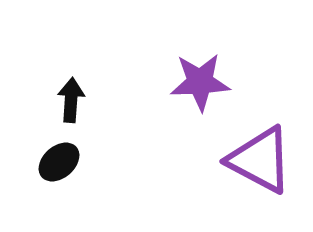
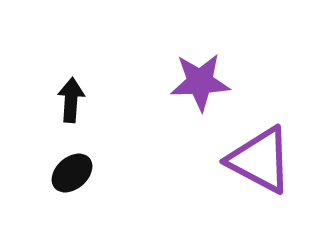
black ellipse: moved 13 px right, 11 px down
